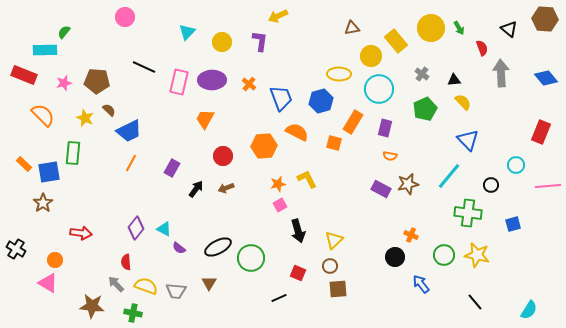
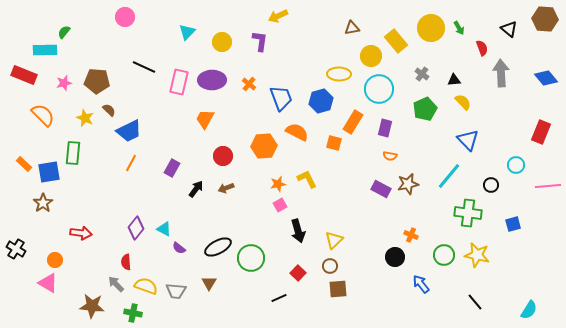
red square at (298, 273): rotated 21 degrees clockwise
